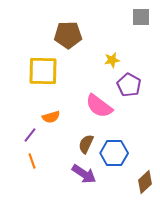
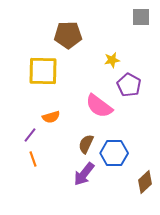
orange line: moved 1 px right, 2 px up
purple arrow: rotated 95 degrees clockwise
